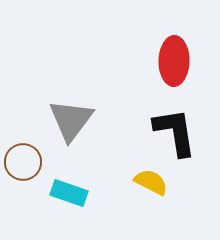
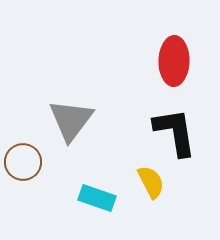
yellow semicircle: rotated 36 degrees clockwise
cyan rectangle: moved 28 px right, 5 px down
